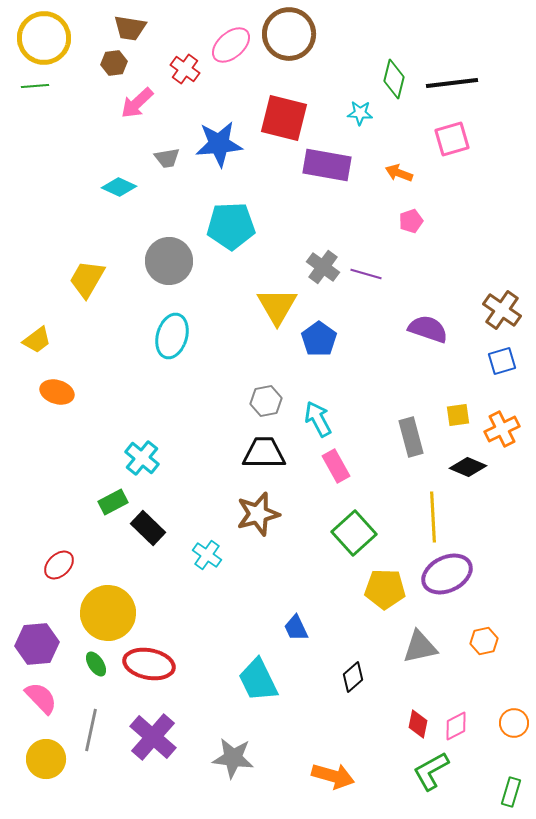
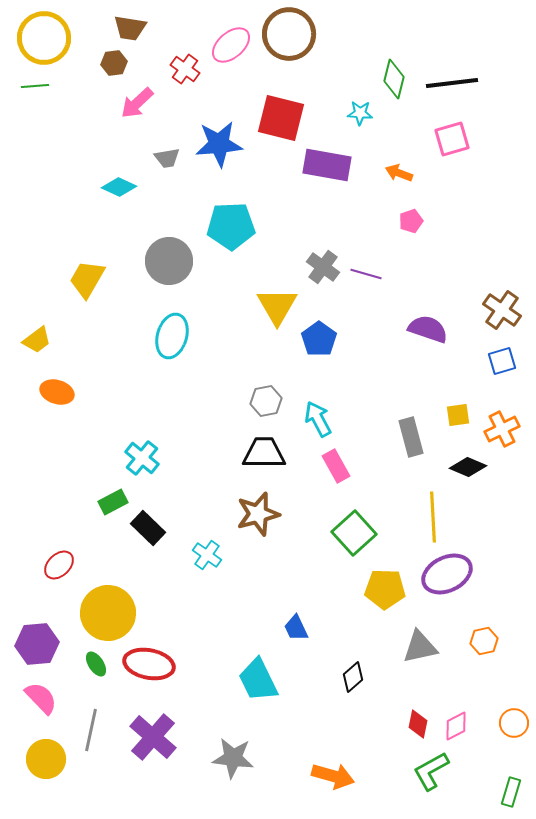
red square at (284, 118): moved 3 px left
